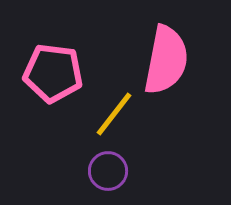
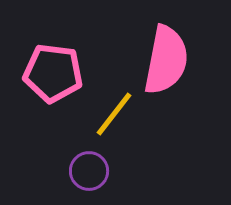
purple circle: moved 19 px left
